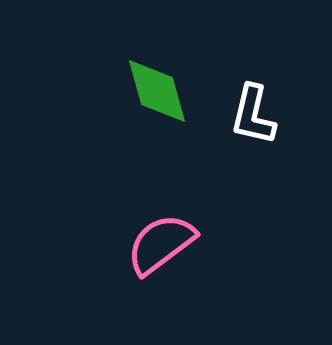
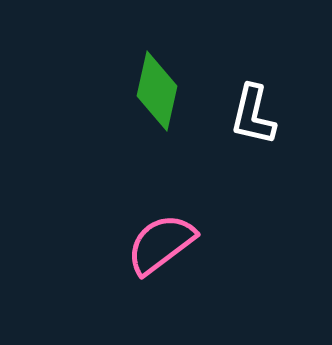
green diamond: rotated 28 degrees clockwise
